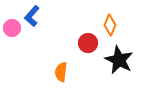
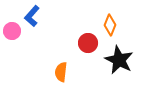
pink circle: moved 3 px down
